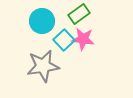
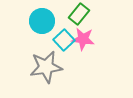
green rectangle: rotated 15 degrees counterclockwise
gray star: moved 3 px right, 1 px down
